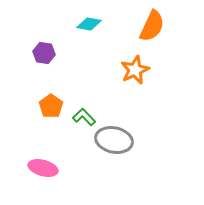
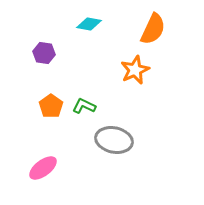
orange semicircle: moved 1 px right, 3 px down
green L-shape: moved 11 px up; rotated 20 degrees counterclockwise
pink ellipse: rotated 52 degrees counterclockwise
